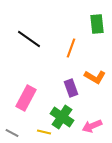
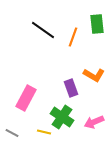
black line: moved 14 px right, 9 px up
orange line: moved 2 px right, 11 px up
orange L-shape: moved 1 px left, 2 px up
pink arrow: moved 2 px right, 4 px up
